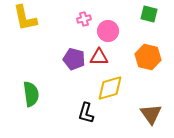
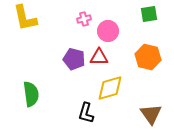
green square: rotated 24 degrees counterclockwise
